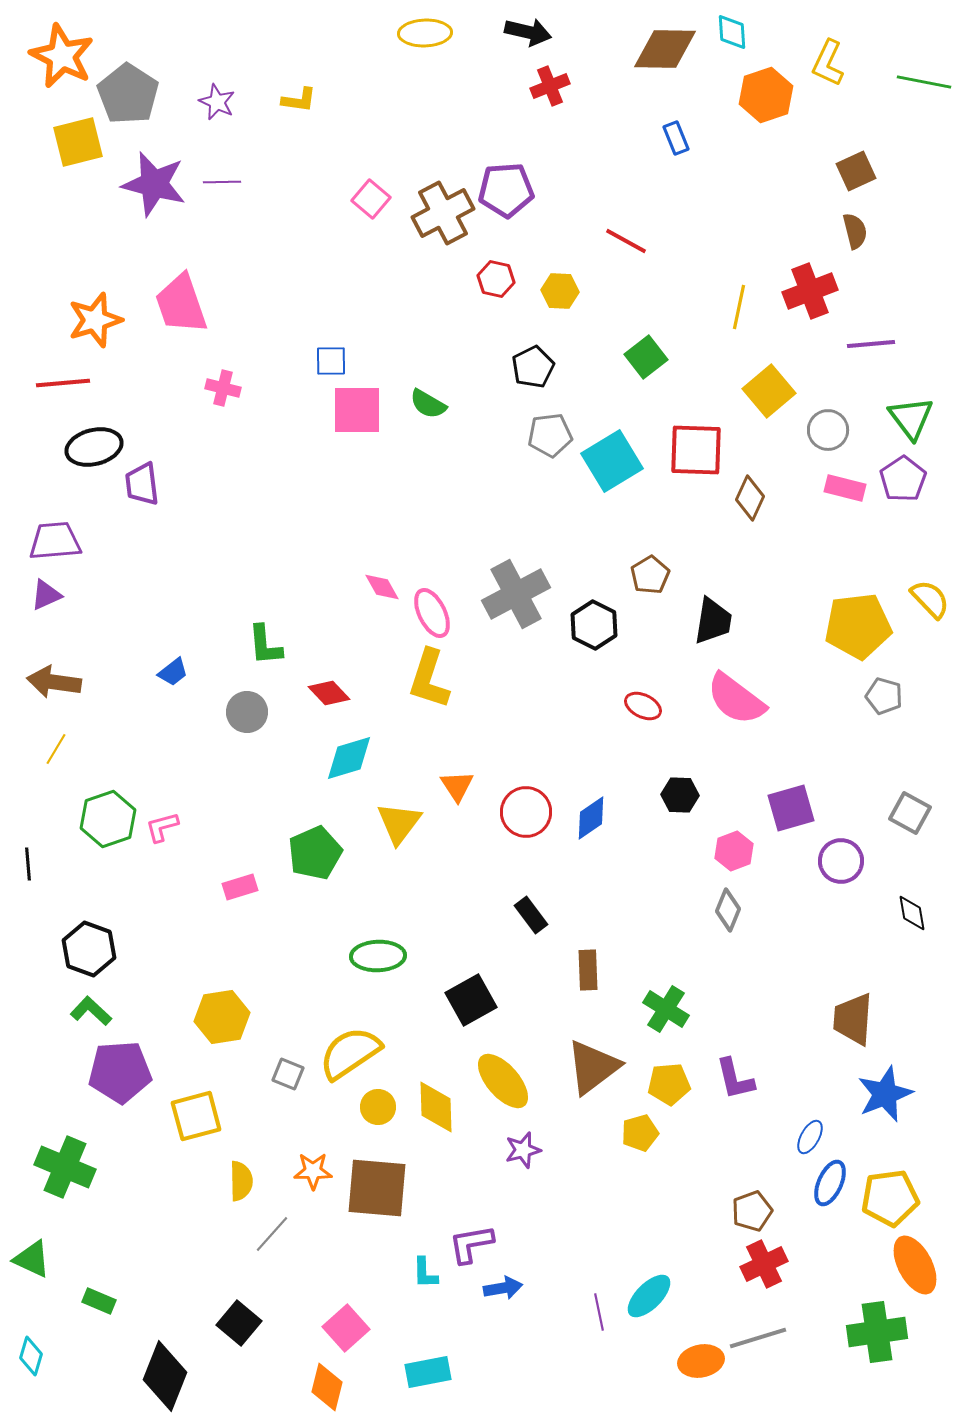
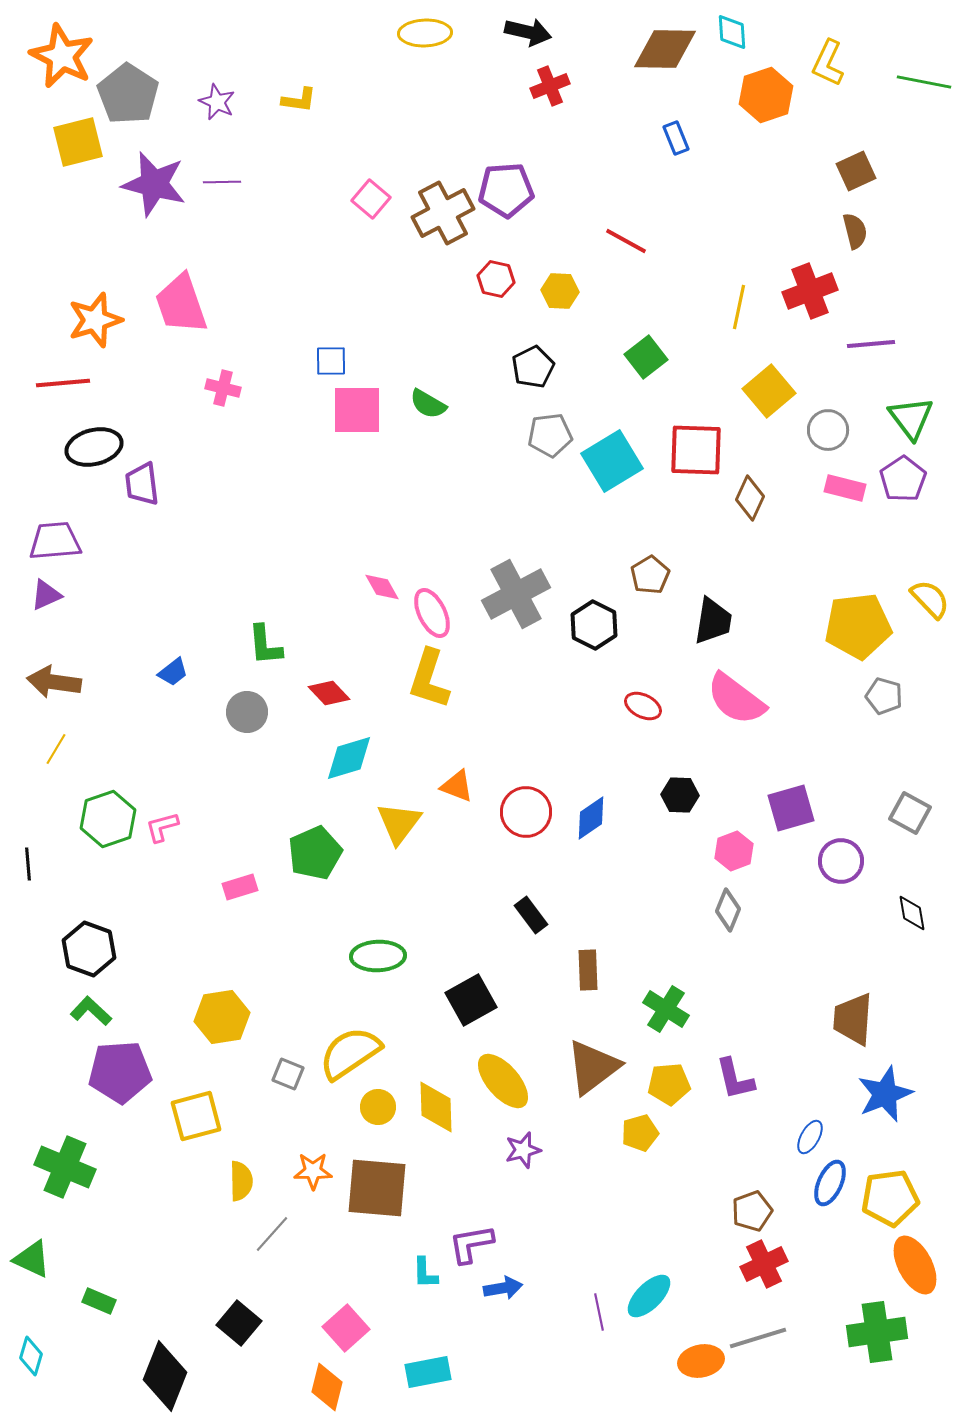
orange triangle at (457, 786): rotated 36 degrees counterclockwise
